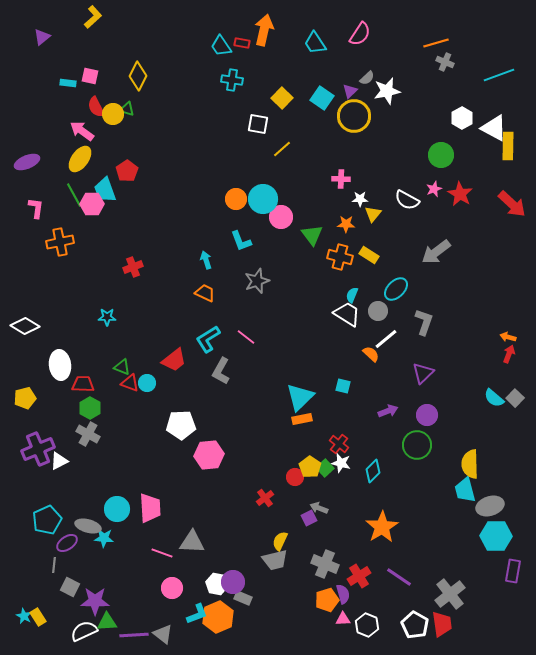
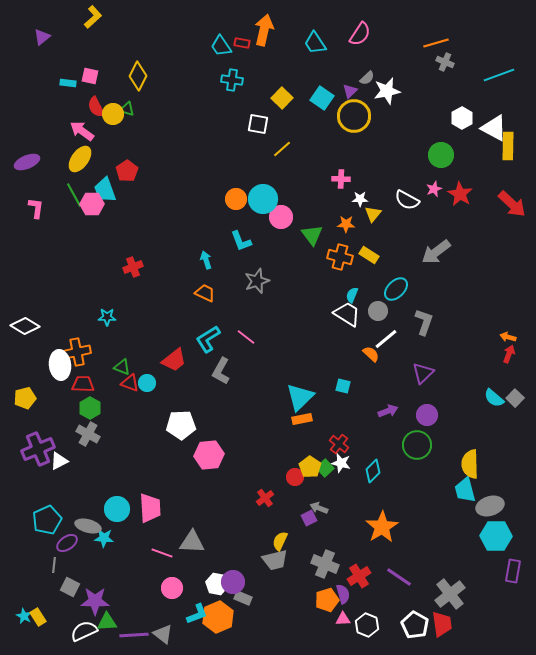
orange cross at (60, 242): moved 17 px right, 110 px down
